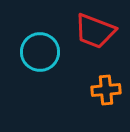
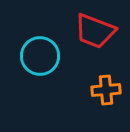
cyan circle: moved 4 px down
